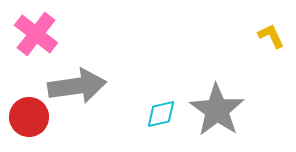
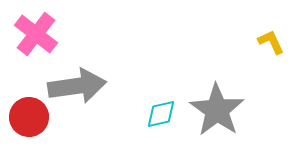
yellow L-shape: moved 6 px down
